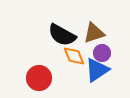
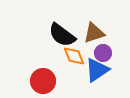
black semicircle: rotated 8 degrees clockwise
purple circle: moved 1 px right
red circle: moved 4 px right, 3 px down
